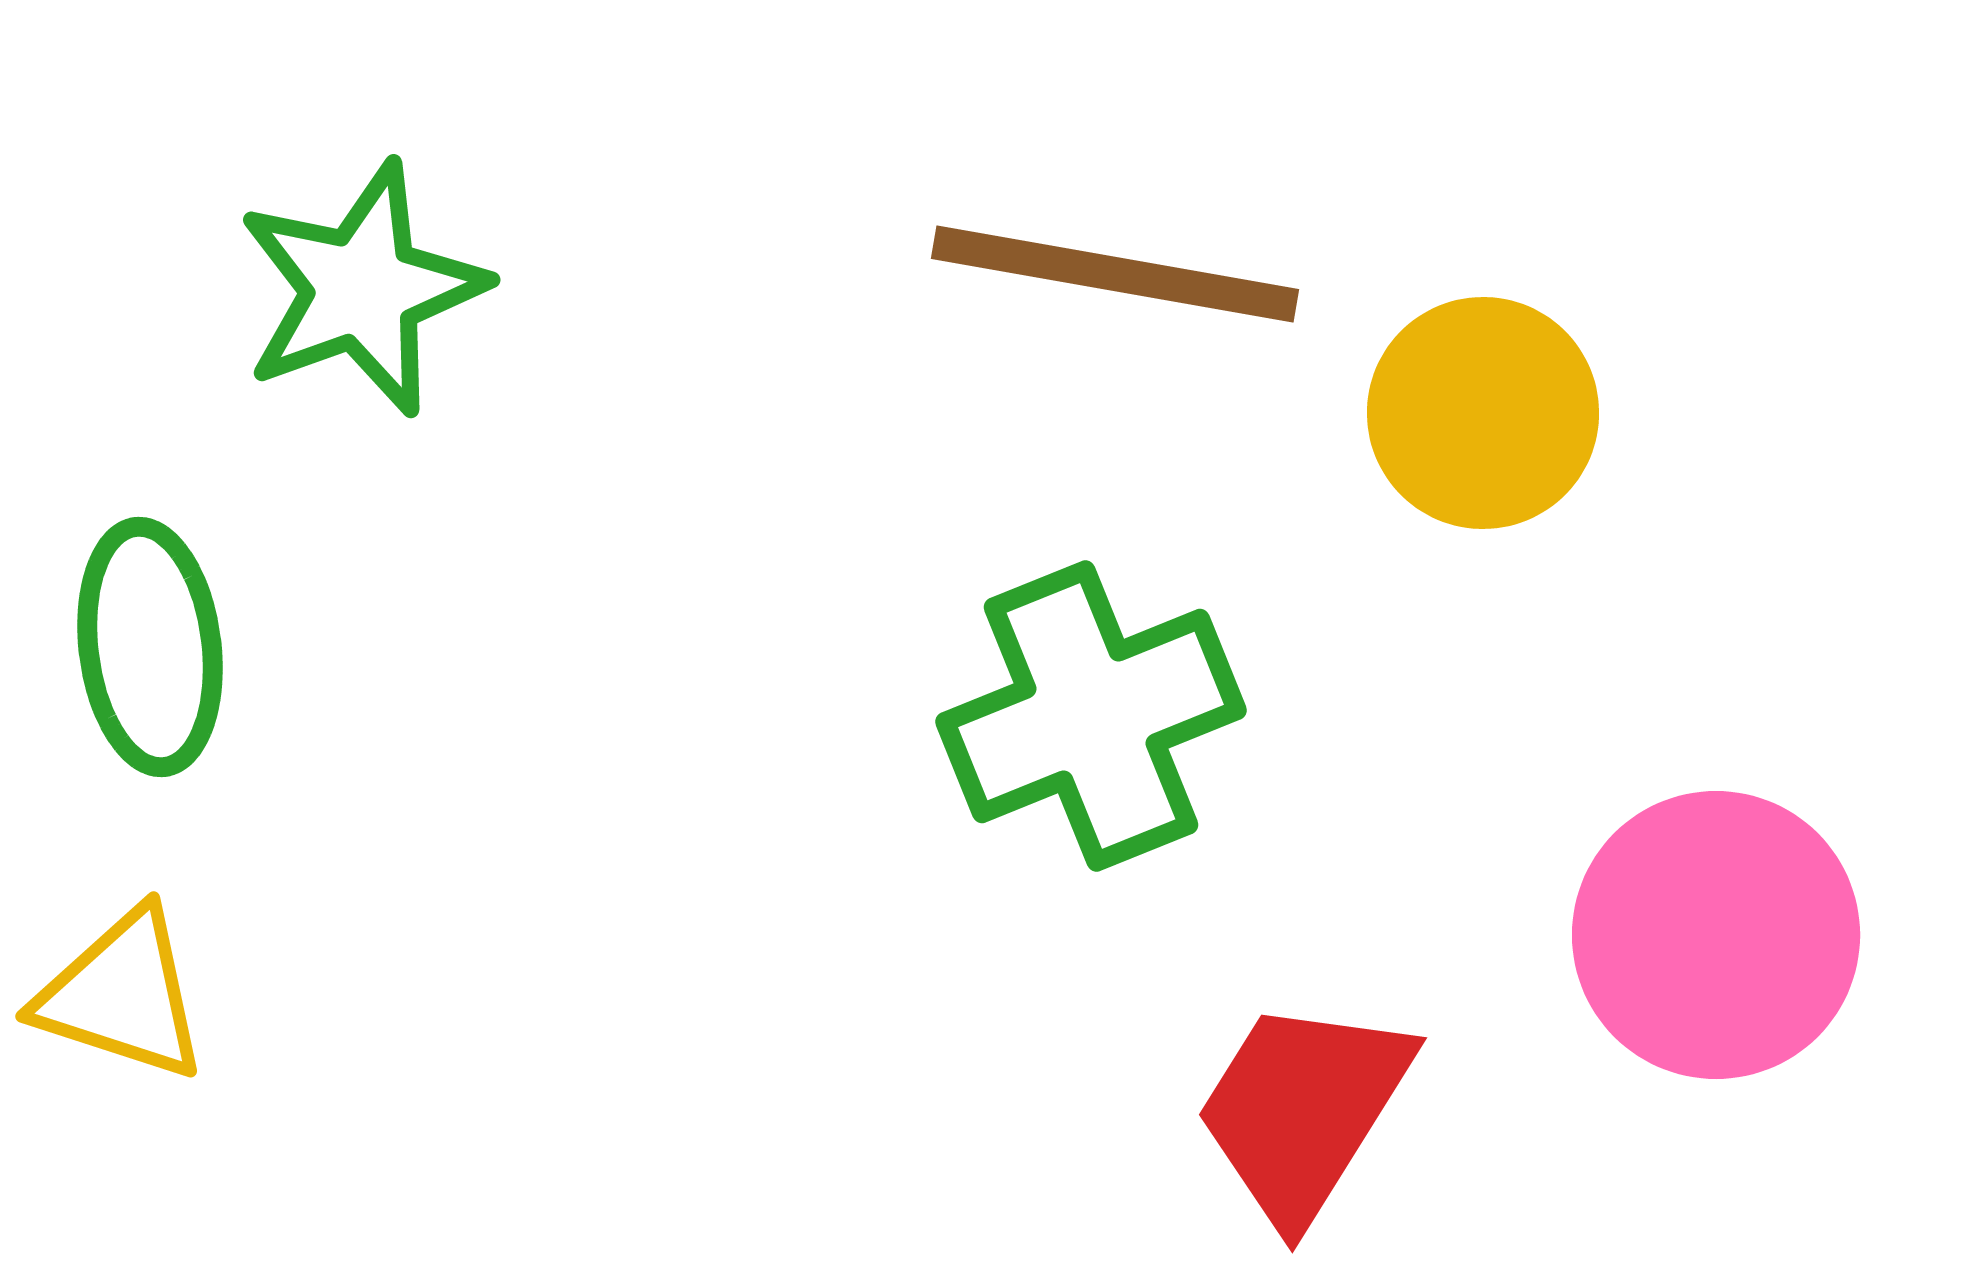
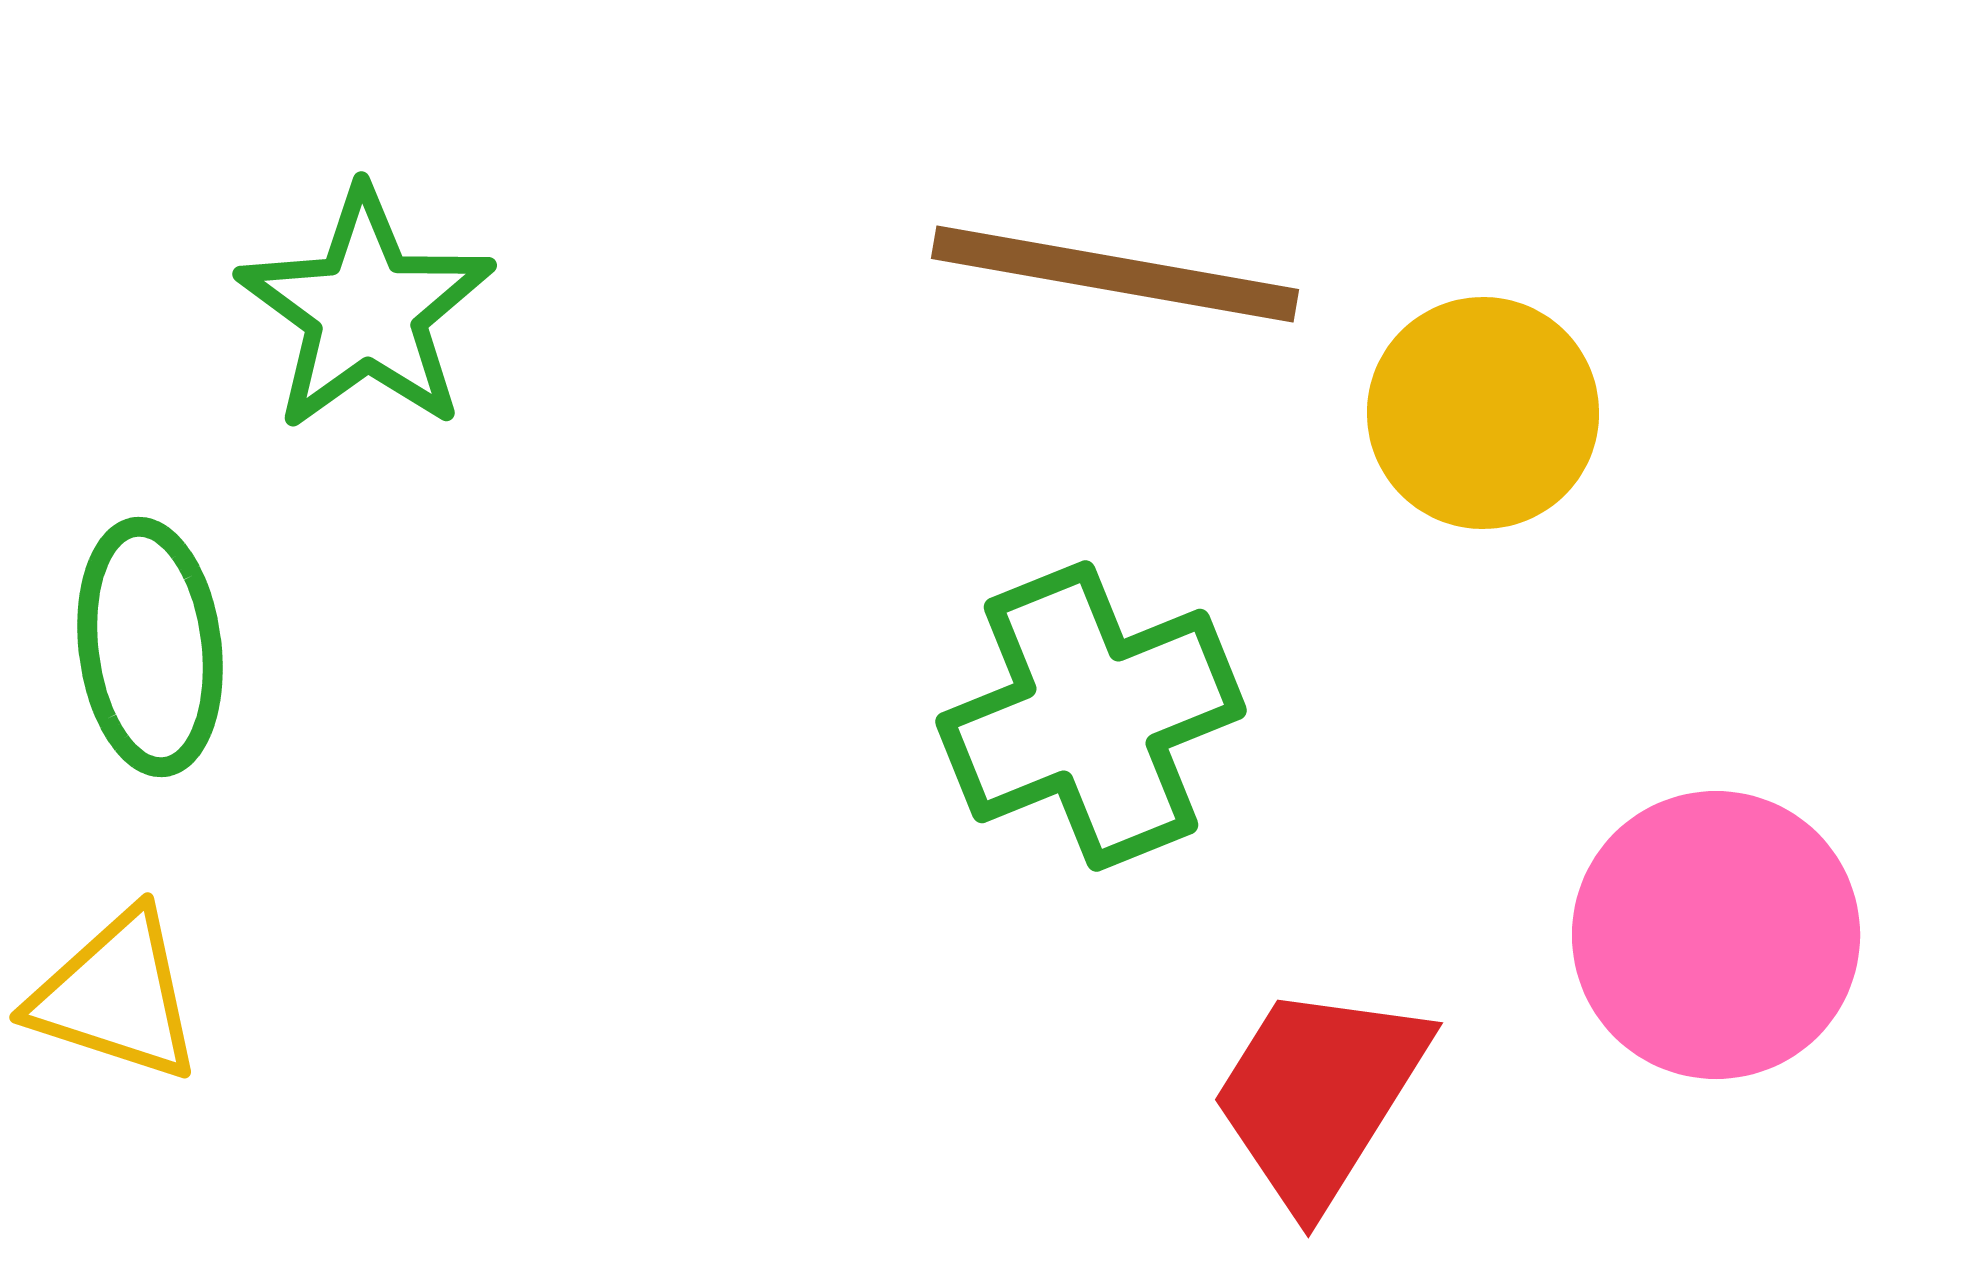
green star: moved 4 px right, 21 px down; rotated 16 degrees counterclockwise
yellow triangle: moved 6 px left, 1 px down
red trapezoid: moved 16 px right, 15 px up
